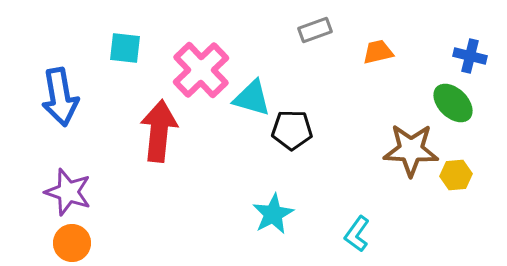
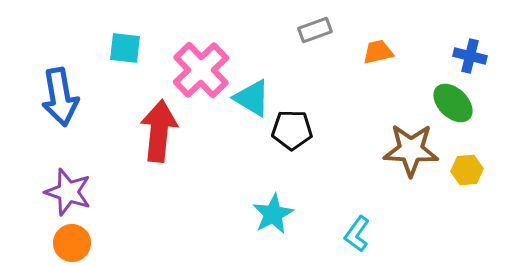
cyan triangle: rotated 15 degrees clockwise
yellow hexagon: moved 11 px right, 5 px up
